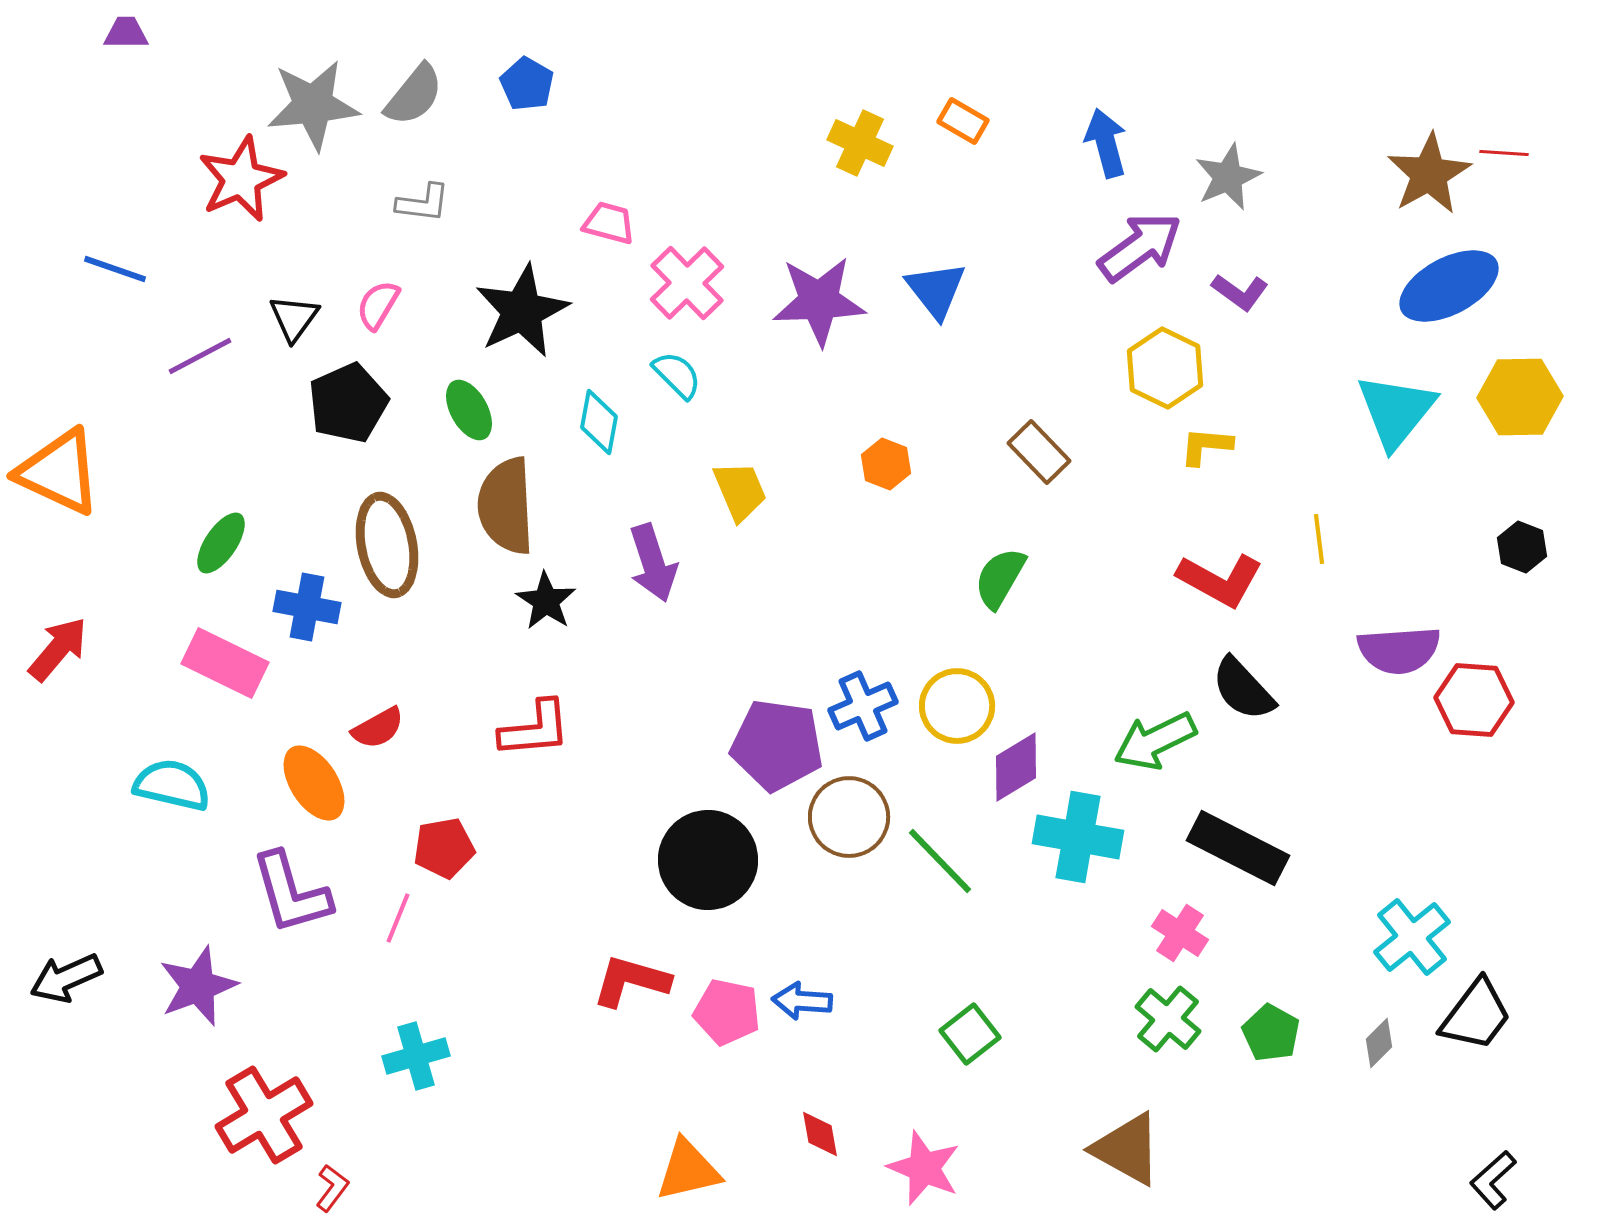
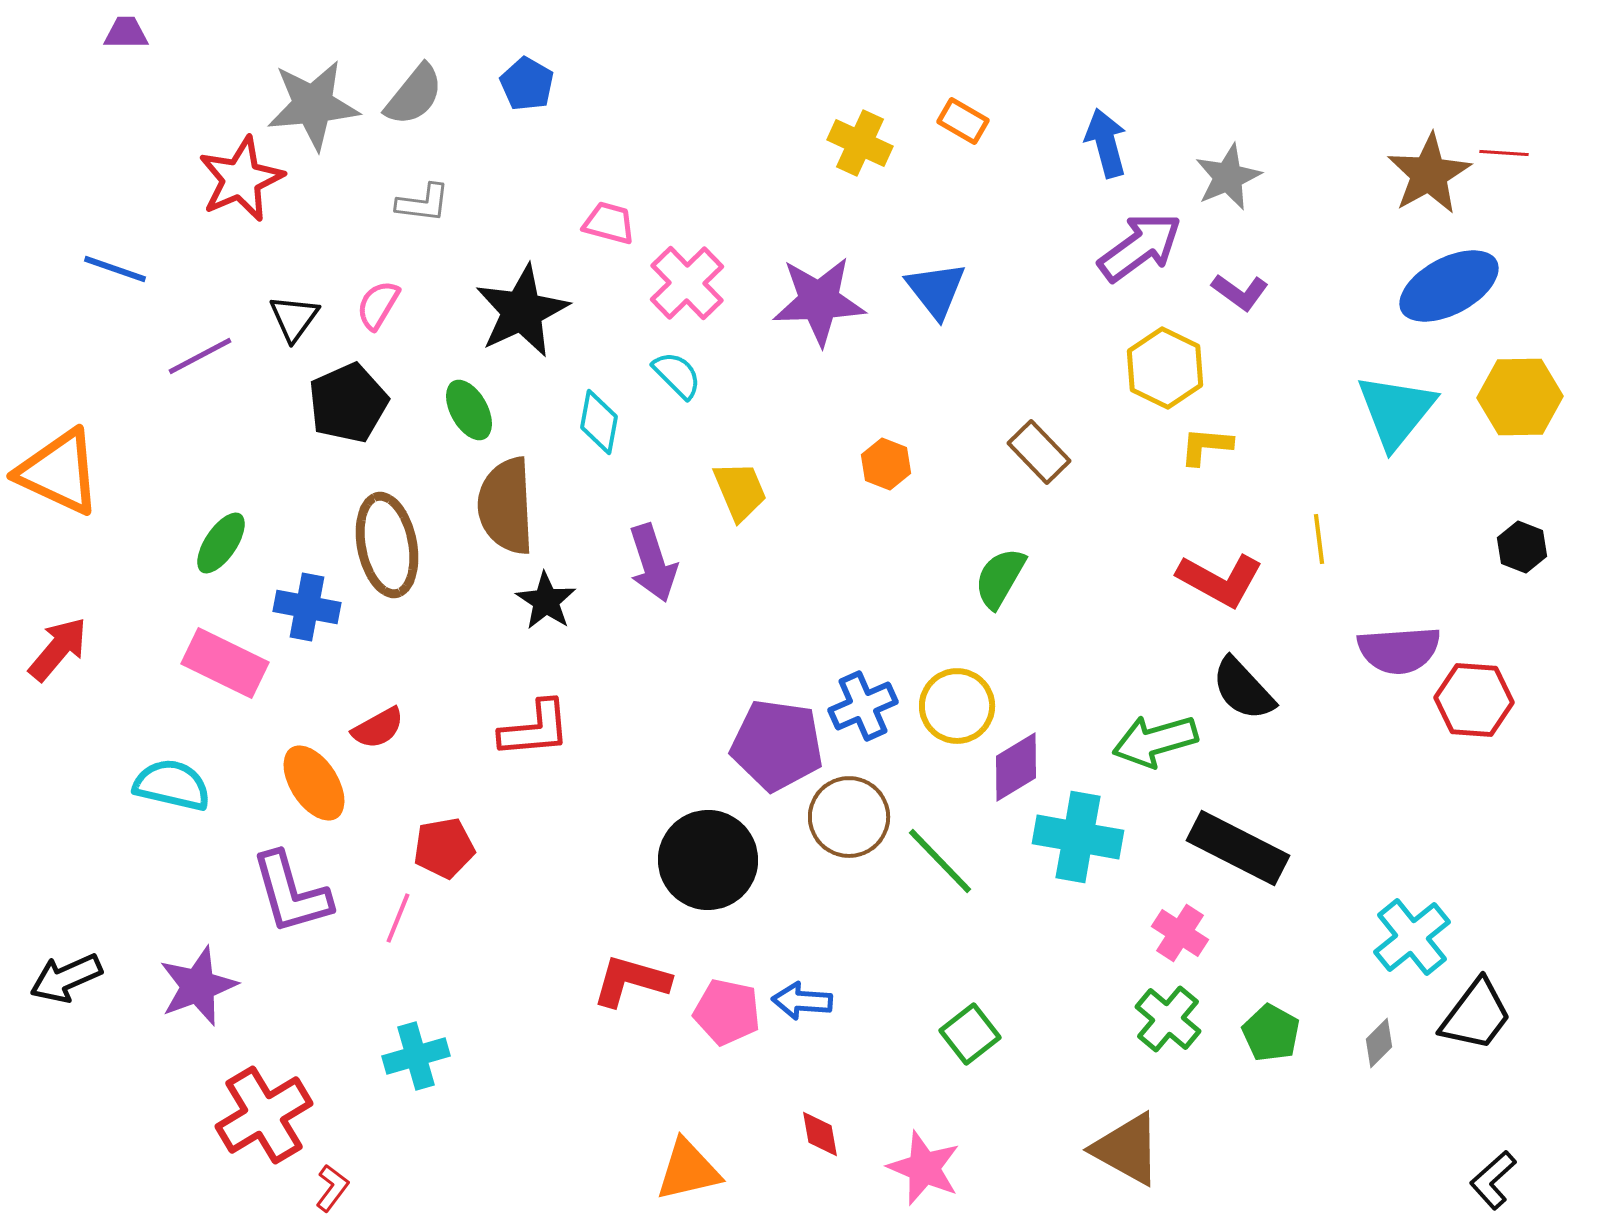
green arrow at (1155, 741): rotated 10 degrees clockwise
